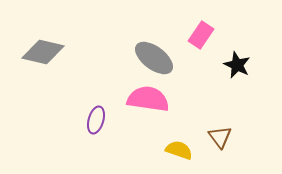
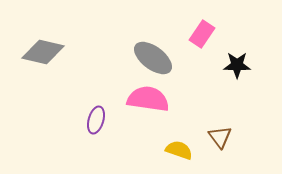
pink rectangle: moved 1 px right, 1 px up
gray ellipse: moved 1 px left
black star: rotated 24 degrees counterclockwise
